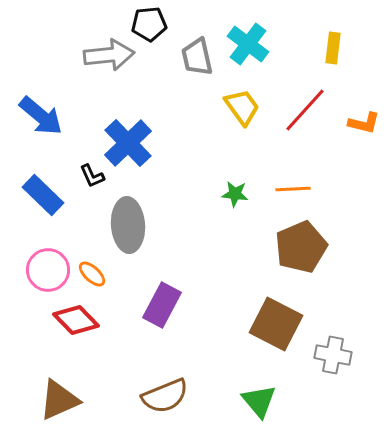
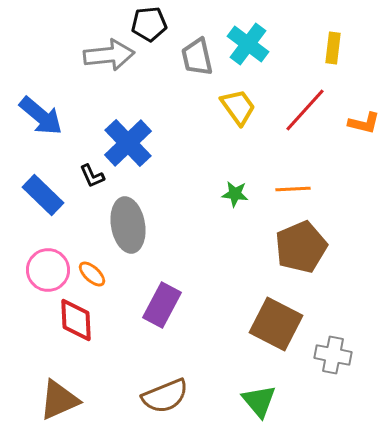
yellow trapezoid: moved 4 px left
gray ellipse: rotated 6 degrees counterclockwise
red diamond: rotated 42 degrees clockwise
